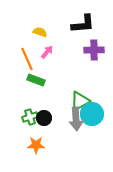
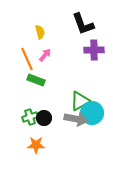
black L-shape: rotated 75 degrees clockwise
yellow semicircle: rotated 56 degrees clockwise
pink arrow: moved 2 px left, 3 px down
cyan circle: moved 1 px up
gray arrow: rotated 75 degrees counterclockwise
